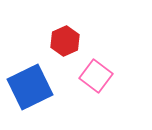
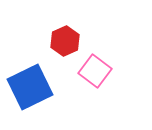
pink square: moved 1 px left, 5 px up
